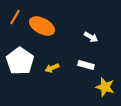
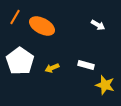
white arrow: moved 7 px right, 12 px up
yellow star: moved 2 px up
